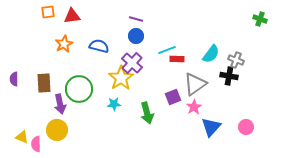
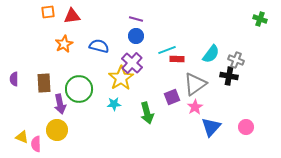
purple square: moved 1 px left
pink star: moved 1 px right
